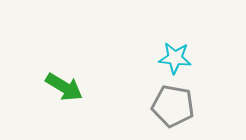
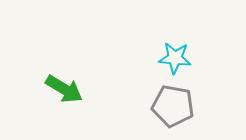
green arrow: moved 2 px down
